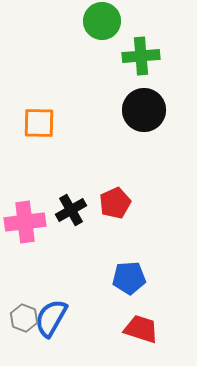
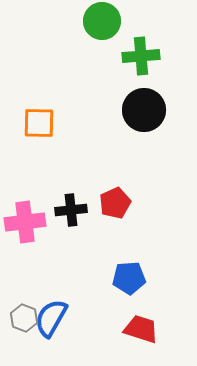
black cross: rotated 24 degrees clockwise
